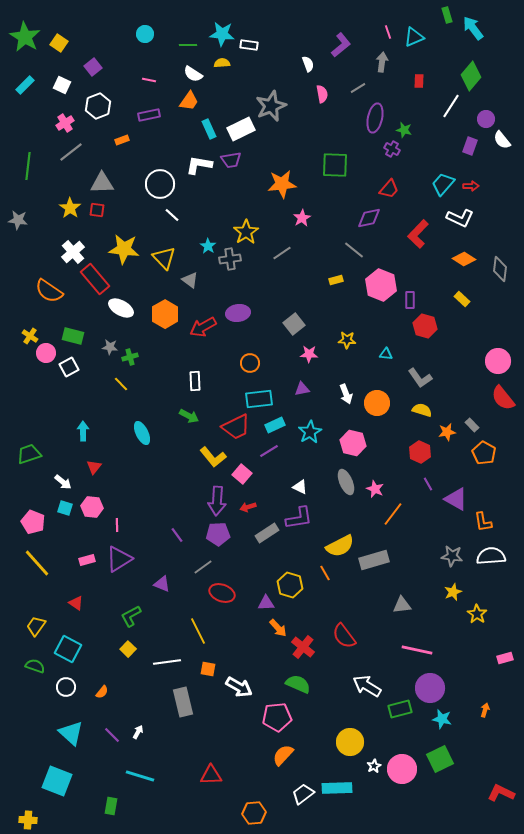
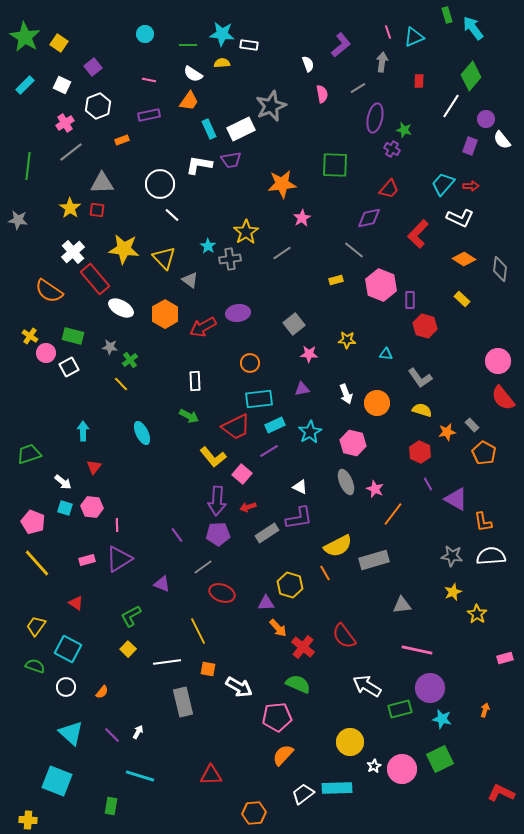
green cross at (130, 357): moved 3 px down; rotated 21 degrees counterclockwise
yellow semicircle at (340, 546): moved 2 px left
